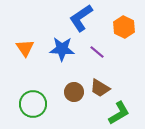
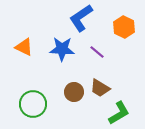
orange triangle: moved 1 px left, 1 px up; rotated 30 degrees counterclockwise
